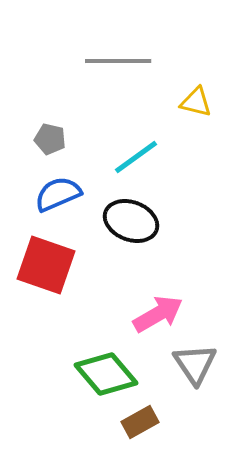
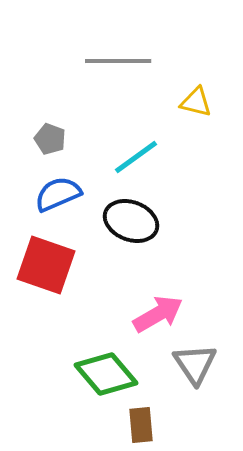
gray pentagon: rotated 8 degrees clockwise
brown rectangle: moved 1 px right, 3 px down; rotated 66 degrees counterclockwise
